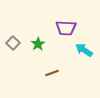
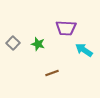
green star: rotated 24 degrees counterclockwise
